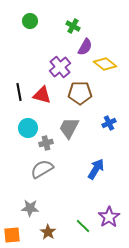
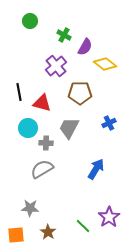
green cross: moved 9 px left, 9 px down
purple cross: moved 4 px left, 1 px up
red triangle: moved 8 px down
gray cross: rotated 16 degrees clockwise
orange square: moved 4 px right
